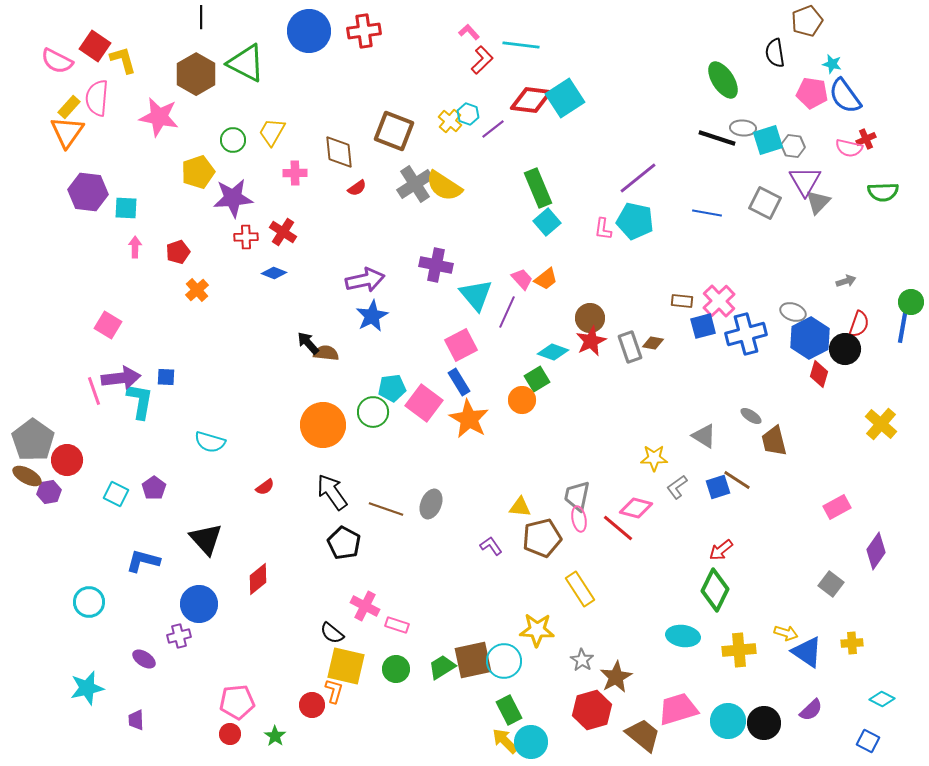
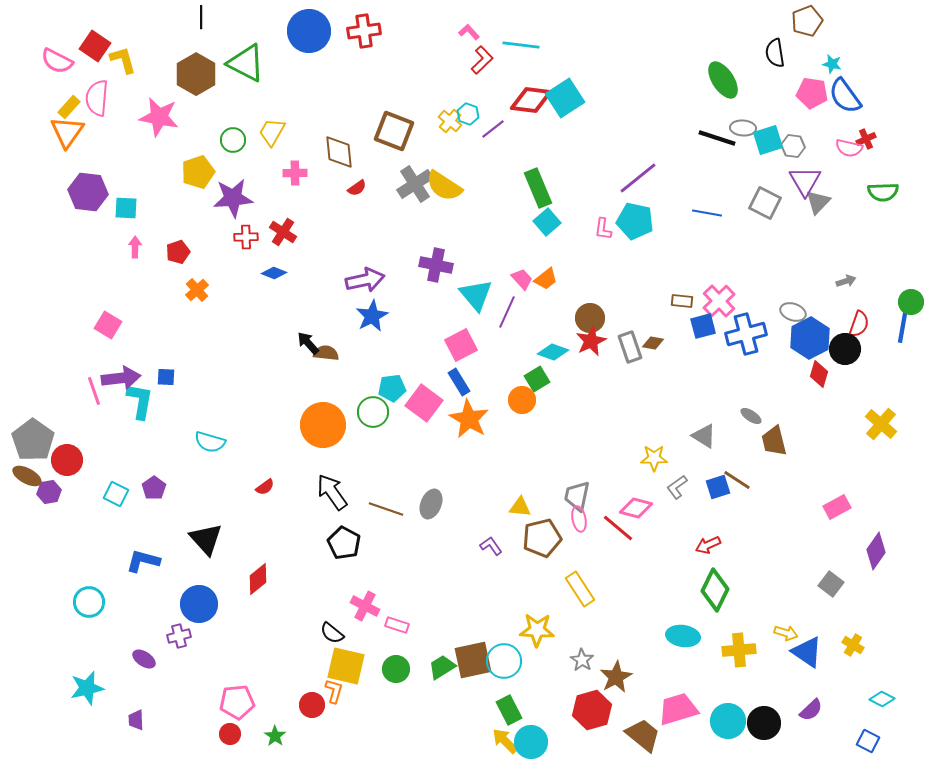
red arrow at (721, 550): moved 13 px left, 5 px up; rotated 15 degrees clockwise
yellow cross at (852, 643): moved 1 px right, 2 px down; rotated 35 degrees clockwise
